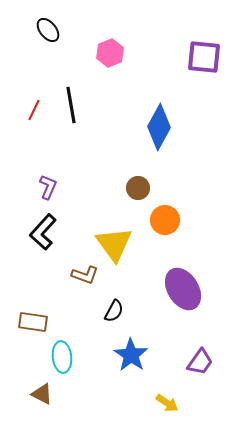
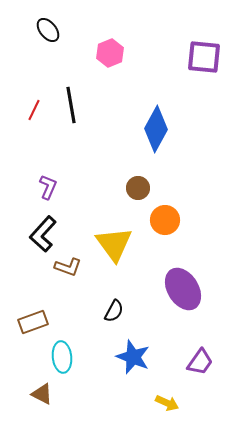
blue diamond: moved 3 px left, 2 px down
black L-shape: moved 2 px down
brown L-shape: moved 17 px left, 8 px up
brown rectangle: rotated 28 degrees counterclockwise
blue star: moved 2 px right, 2 px down; rotated 12 degrees counterclockwise
yellow arrow: rotated 10 degrees counterclockwise
